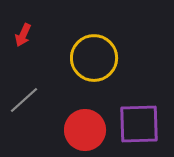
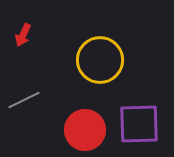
yellow circle: moved 6 px right, 2 px down
gray line: rotated 16 degrees clockwise
